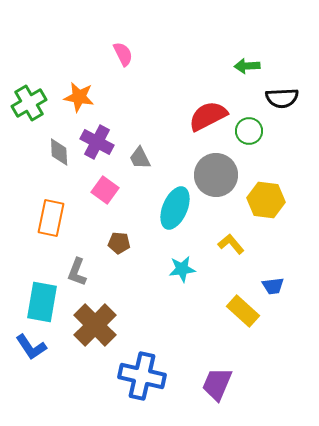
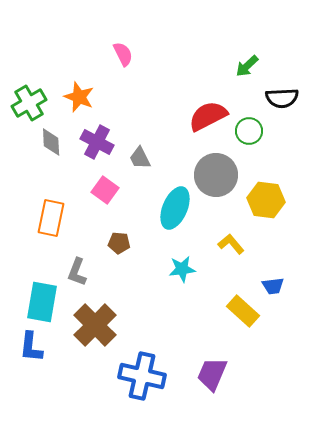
green arrow: rotated 40 degrees counterclockwise
orange star: rotated 12 degrees clockwise
gray diamond: moved 8 px left, 10 px up
blue L-shape: rotated 40 degrees clockwise
purple trapezoid: moved 5 px left, 10 px up
